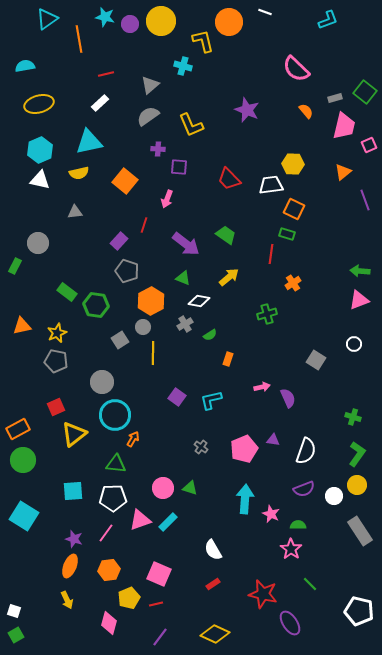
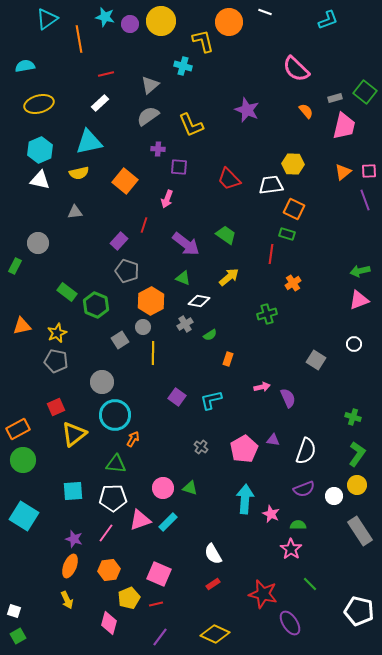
pink square at (369, 145): moved 26 px down; rotated 21 degrees clockwise
green arrow at (360, 271): rotated 18 degrees counterclockwise
green hexagon at (96, 305): rotated 15 degrees clockwise
pink pentagon at (244, 449): rotated 8 degrees counterclockwise
white semicircle at (213, 550): moved 4 px down
green square at (16, 635): moved 2 px right, 1 px down
